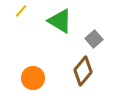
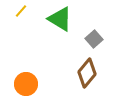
green triangle: moved 2 px up
brown diamond: moved 4 px right, 2 px down
orange circle: moved 7 px left, 6 px down
